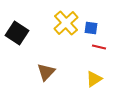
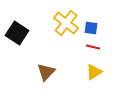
yellow cross: rotated 10 degrees counterclockwise
red line: moved 6 px left
yellow triangle: moved 7 px up
